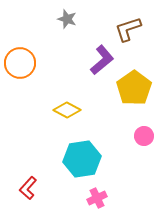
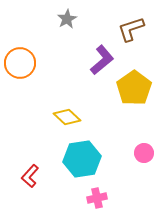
gray star: rotated 24 degrees clockwise
brown L-shape: moved 3 px right
yellow diamond: moved 7 px down; rotated 16 degrees clockwise
pink circle: moved 17 px down
red L-shape: moved 2 px right, 12 px up
pink cross: rotated 12 degrees clockwise
